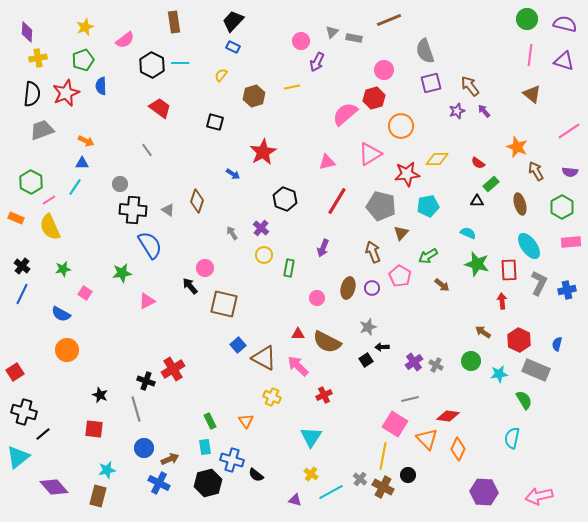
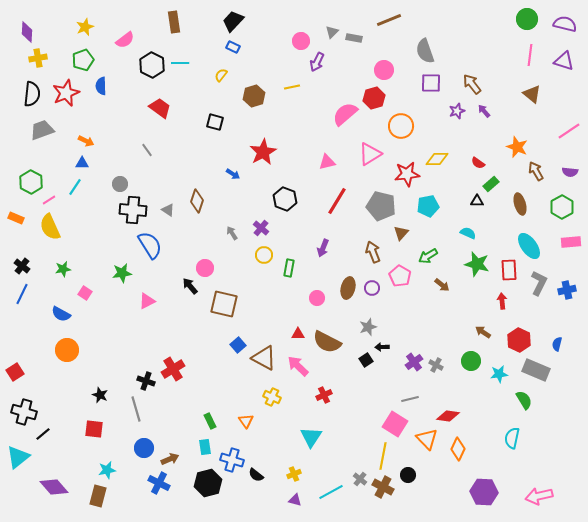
purple square at (431, 83): rotated 15 degrees clockwise
brown arrow at (470, 86): moved 2 px right, 2 px up
yellow cross at (311, 474): moved 17 px left; rotated 32 degrees clockwise
